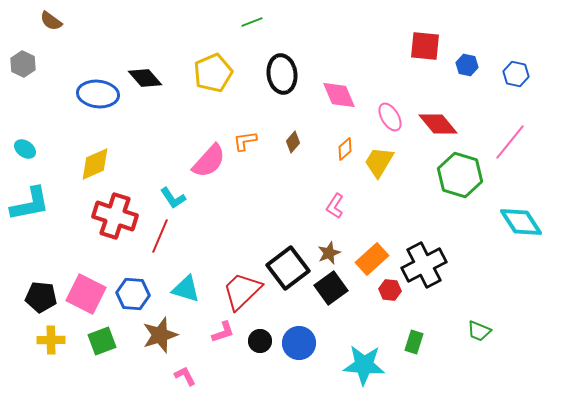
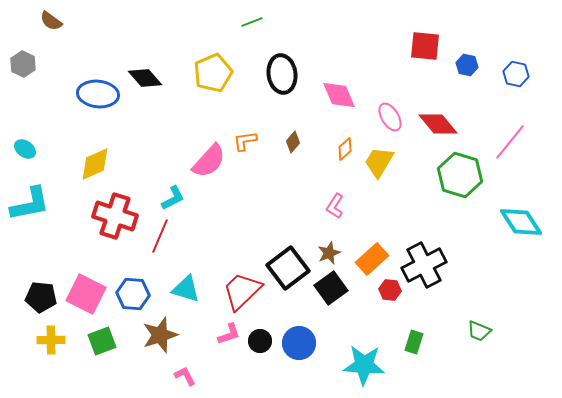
cyan L-shape at (173, 198): rotated 84 degrees counterclockwise
pink L-shape at (223, 332): moved 6 px right, 2 px down
